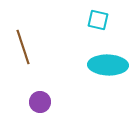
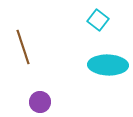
cyan square: rotated 25 degrees clockwise
